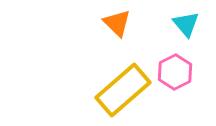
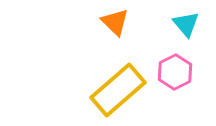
orange triangle: moved 2 px left, 1 px up
yellow rectangle: moved 5 px left
